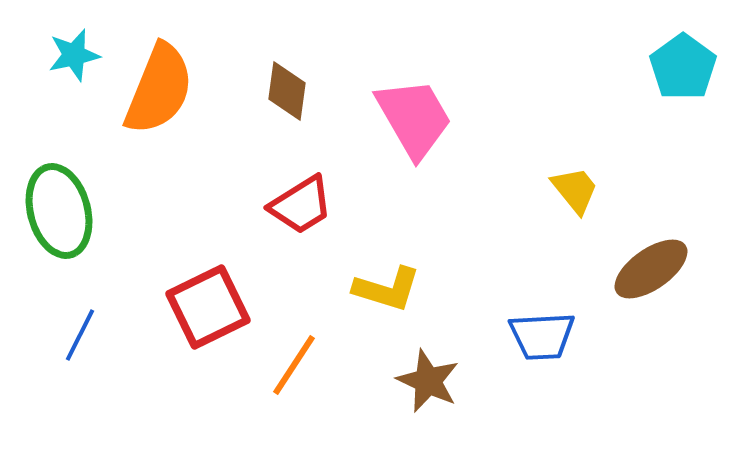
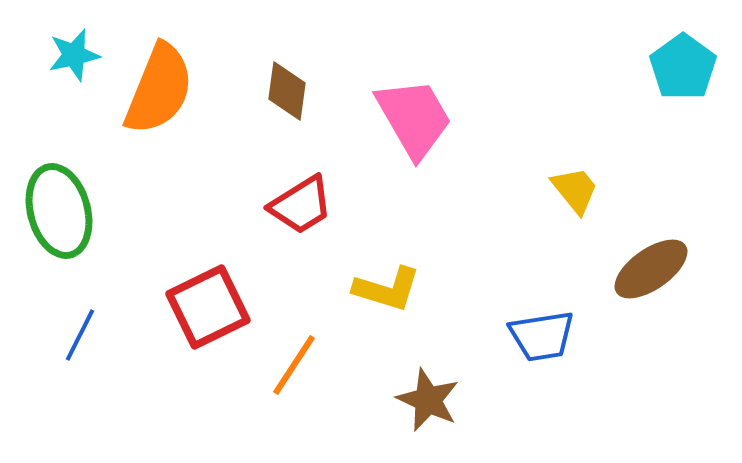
blue trapezoid: rotated 6 degrees counterclockwise
brown star: moved 19 px down
